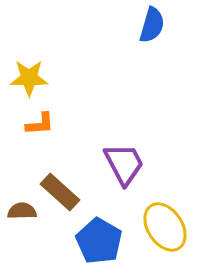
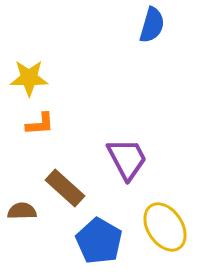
purple trapezoid: moved 3 px right, 5 px up
brown rectangle: moved 5 px right, 4 px up
